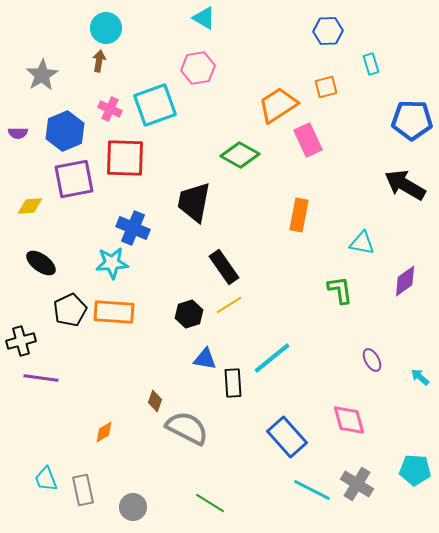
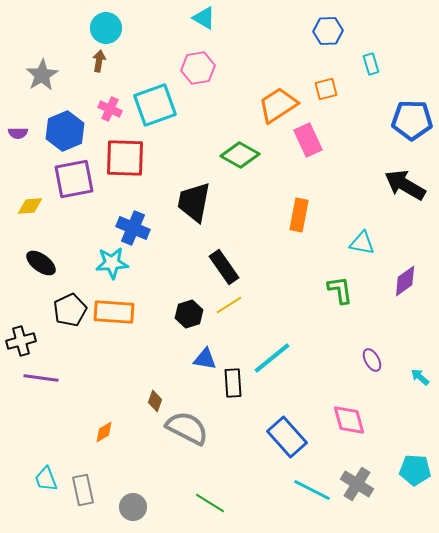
orange square at (326, 87): moved 2 px down
